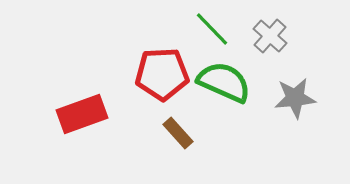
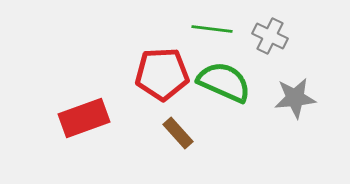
green line: rotated 39 degrees counterclockwise
gray cross: rotated 16 degrees counterclockwise
red rectangle: moved 2 px right, 4 px down
